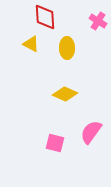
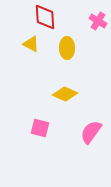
pink square: moved 15 px left, 15 px up
